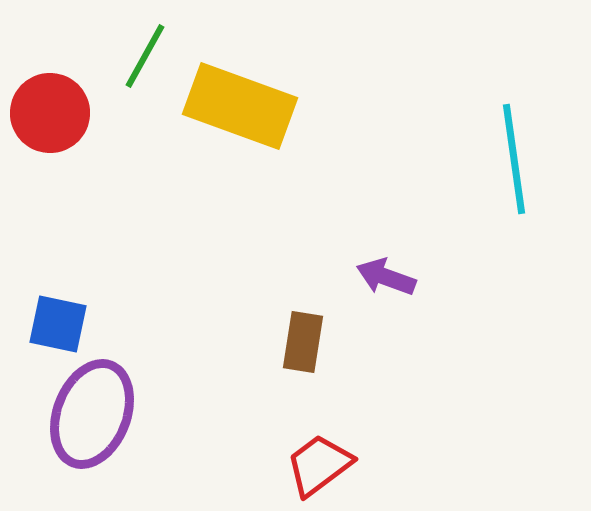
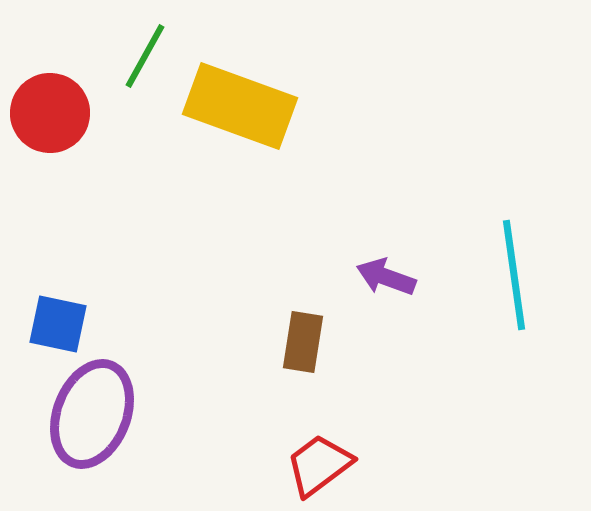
cyan line: moved 116 px down
